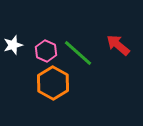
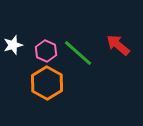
orange hexagon: moved 6 px left
